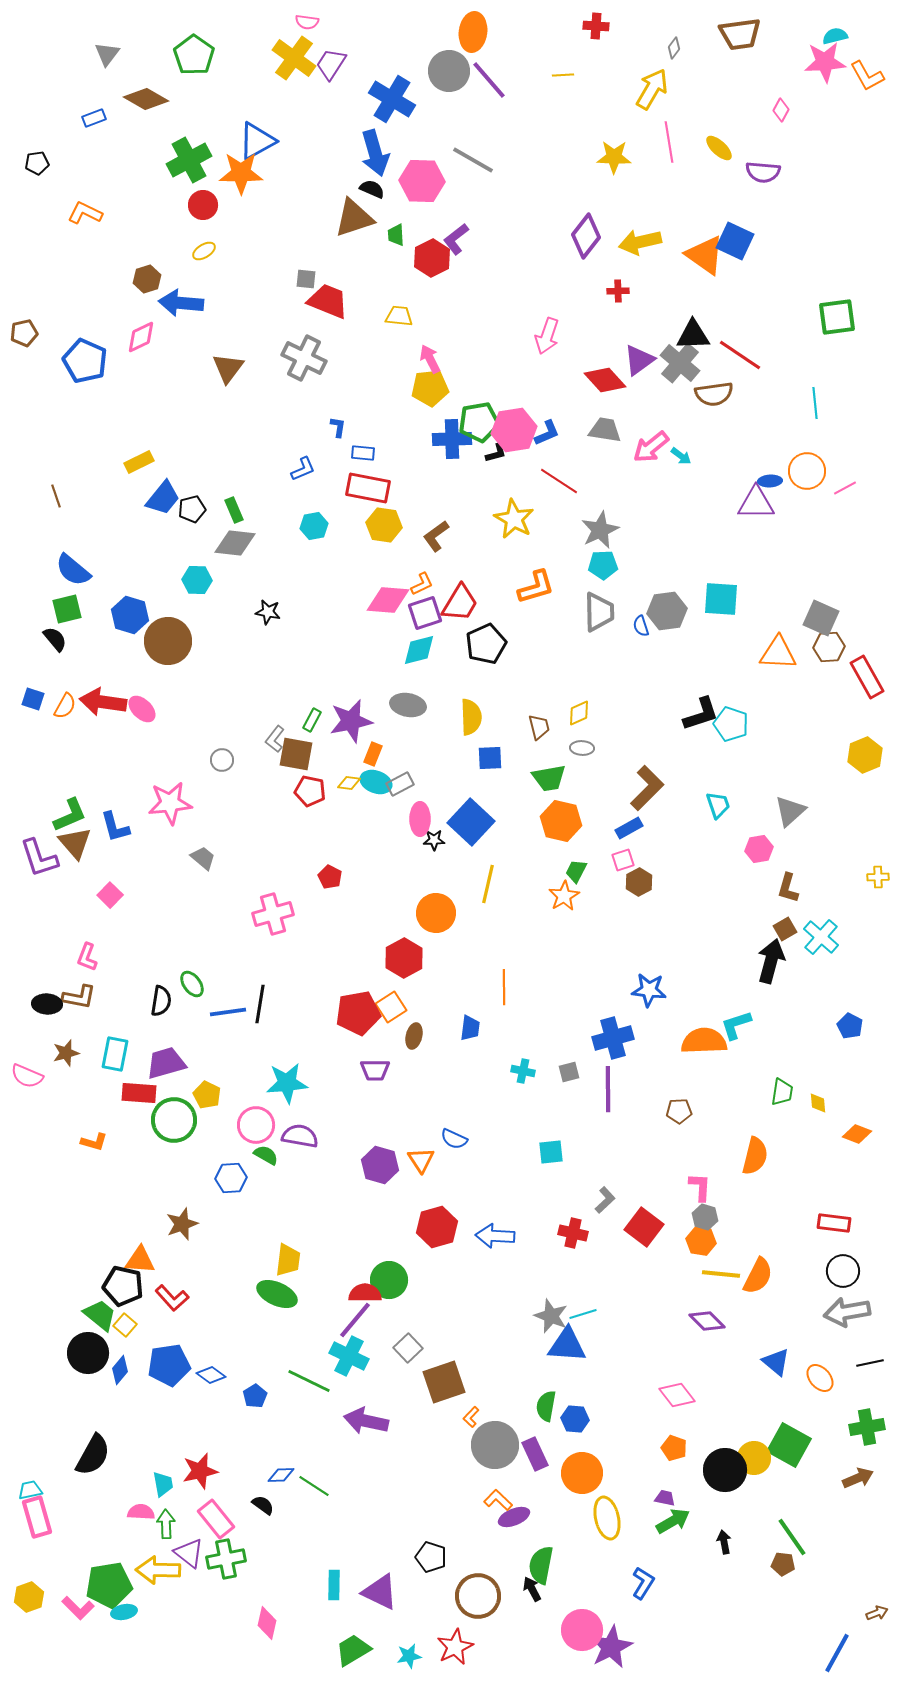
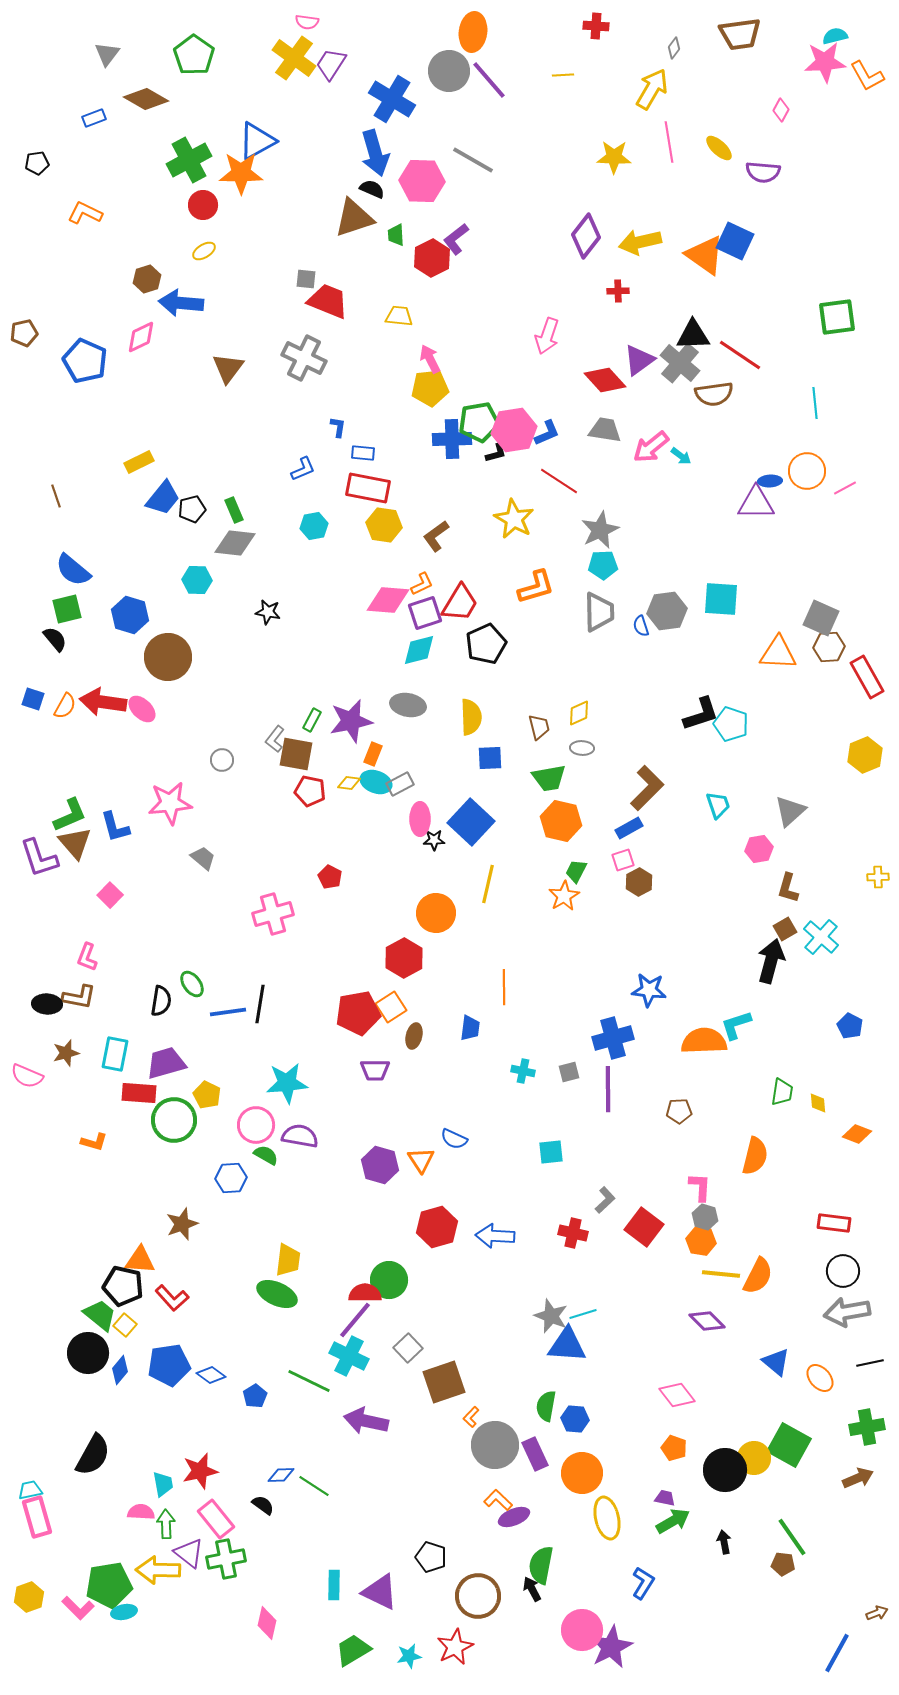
brown circle at (168, 641): moved 16 px down
